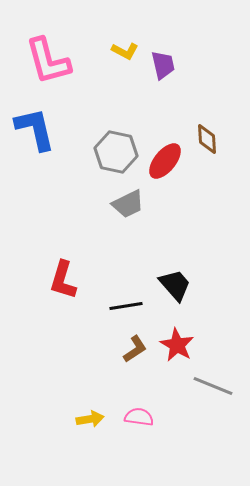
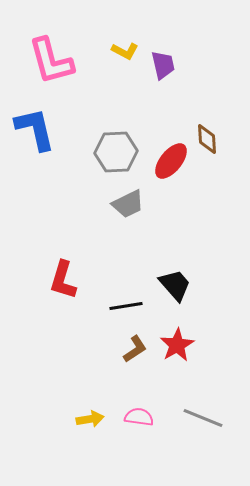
pink L-shape: moved 3 px right
gray hexagon: rotated 15 degrees counterclockwise
red ellipse: moved 6 px right
red star: rotated 12 degrees clockwise
gray line: moved 10 px left, 32 px down
